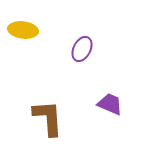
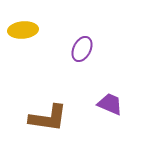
yellow ellipse: rotated 12 degrees counterclockwise
brown L-shape: rotated 102 degrees clockwise
